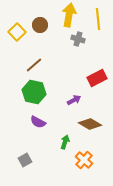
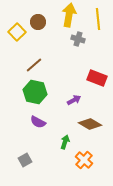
brown circle: moved 2 px left, 3 px up
red rectangle: rotated 48 degrees clockwise
green hexagon: moved 1 px right
